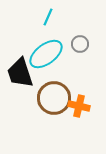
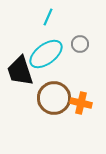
black trapezoid: moved 2 px up
orange cross: moved 2 px right, 3 px up
